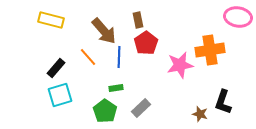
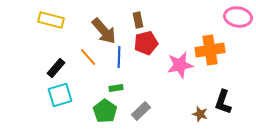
red pentagon: rotated 20 degrees clockwise
gray rectangle: moved 3 px down
